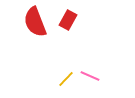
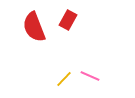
red semicircle: moved 1 px left, 5 px down
yellow line: moved 2 px left
